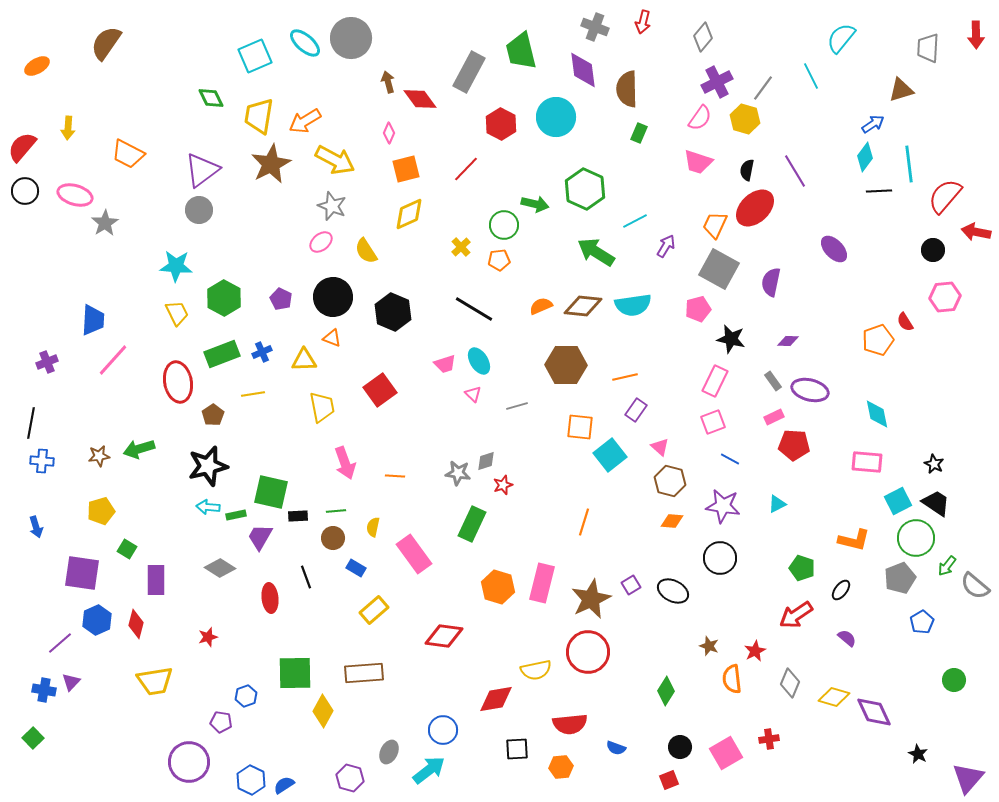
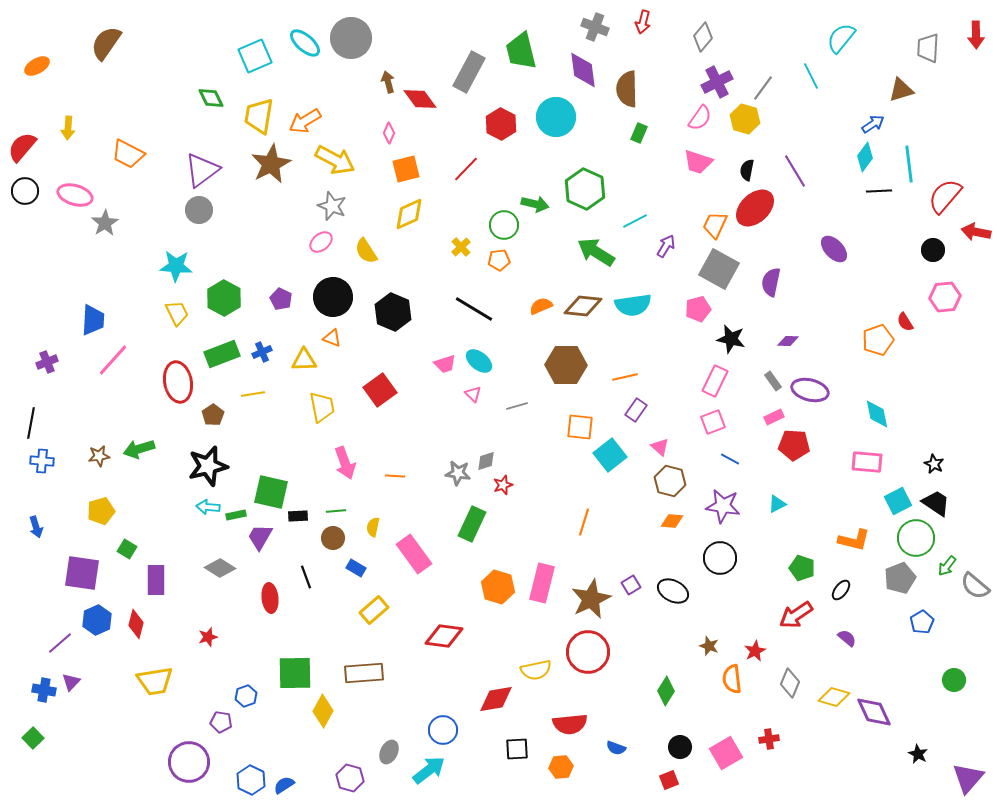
cyan ellipse at (479, 361): rotated 20 degrees counterclockwise
